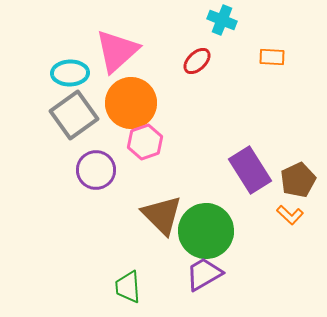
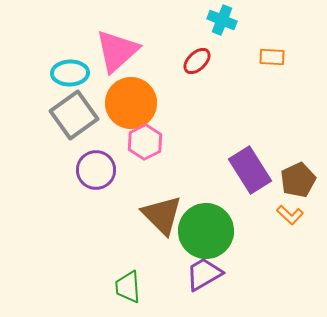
pink hexagon: rotated 8 degrees counterclockwise
